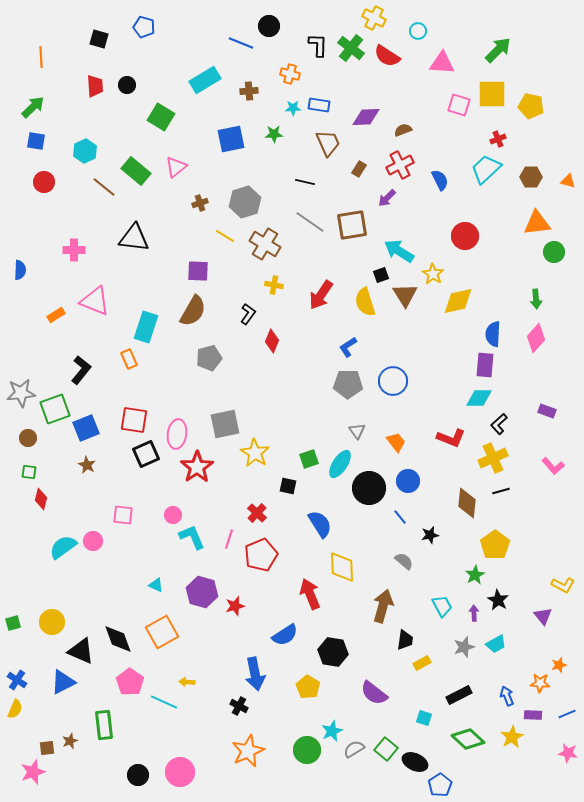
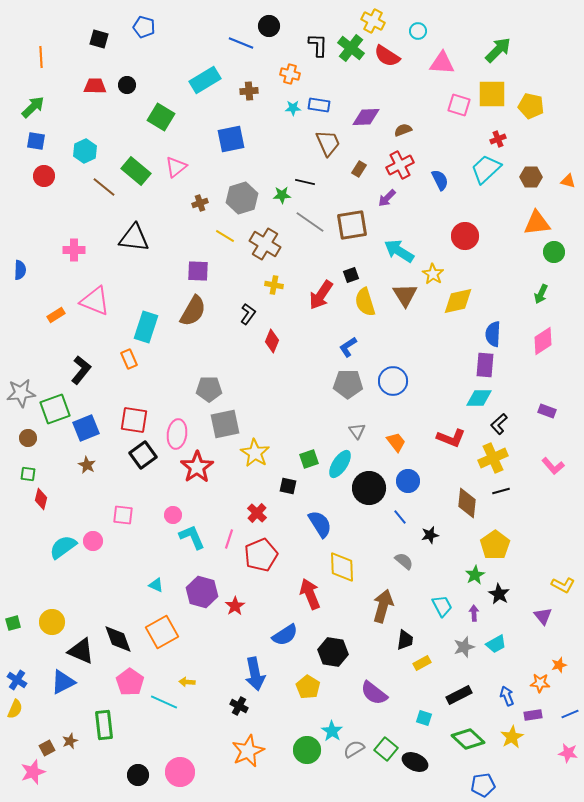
yellow cross at (374, 18): moved 1 px left, 3 px down
red trapezoid at (95, 86): rotated 85 degrees counterclockwise
green star at (274, 134): moved 8 px right, 61 px down
red circle at (44, 182): moved 6 px up
gray hexagon at (245, 202): moved 3 px left, 4 px up
black square at (381, 275): moved 30 px left
green arrow at (536, 299): moved 5 px right, 5 px up; rotated 30 degrees clockwise
pink diamond at (536, 338): moved 7 px right, 3 px down; rotated 16 degrees clockwise
gray pentagon at (209, 358): moved 31 px down; rotated 15 degrees clockwise
black square at (146, 454): moved 3 px left, 1 px down; rotated 12 degrees counterclockwise
green square at (29, 472): moved 1 px left, 2 px down
black star at (498, 600): moved 1 px right, 6 px up
red star at (235, 606): rotated 18 degrees counterclockwise
blue line at (567, 714): moved 3 px right
purple rectangle at (533, 715): rotated 12 degrees counterclockwise
cyan star at (332, 731): rotated 15 degrees counterclockwise
brown square at (47, 748): rotated 21 degrees counterclockwise
blue pentagon at (440, 785): moved 43 px right; rotated 25 degrees clockwise
